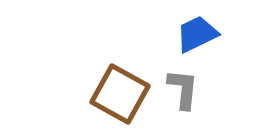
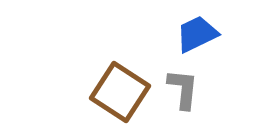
brown square: moved 2 px up; rotated 4 degrees clockwise
